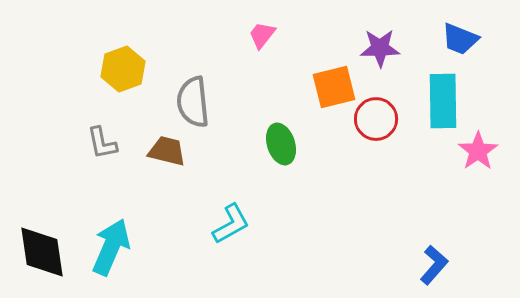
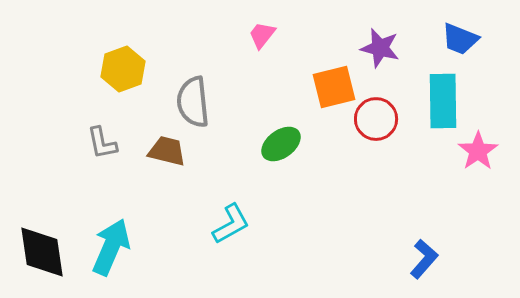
purple star: rotated 15 degrees clockwise
green ellipse: rotated 72 degrees clockwise
blue L-shape: moved 10 px left, 6 px up
